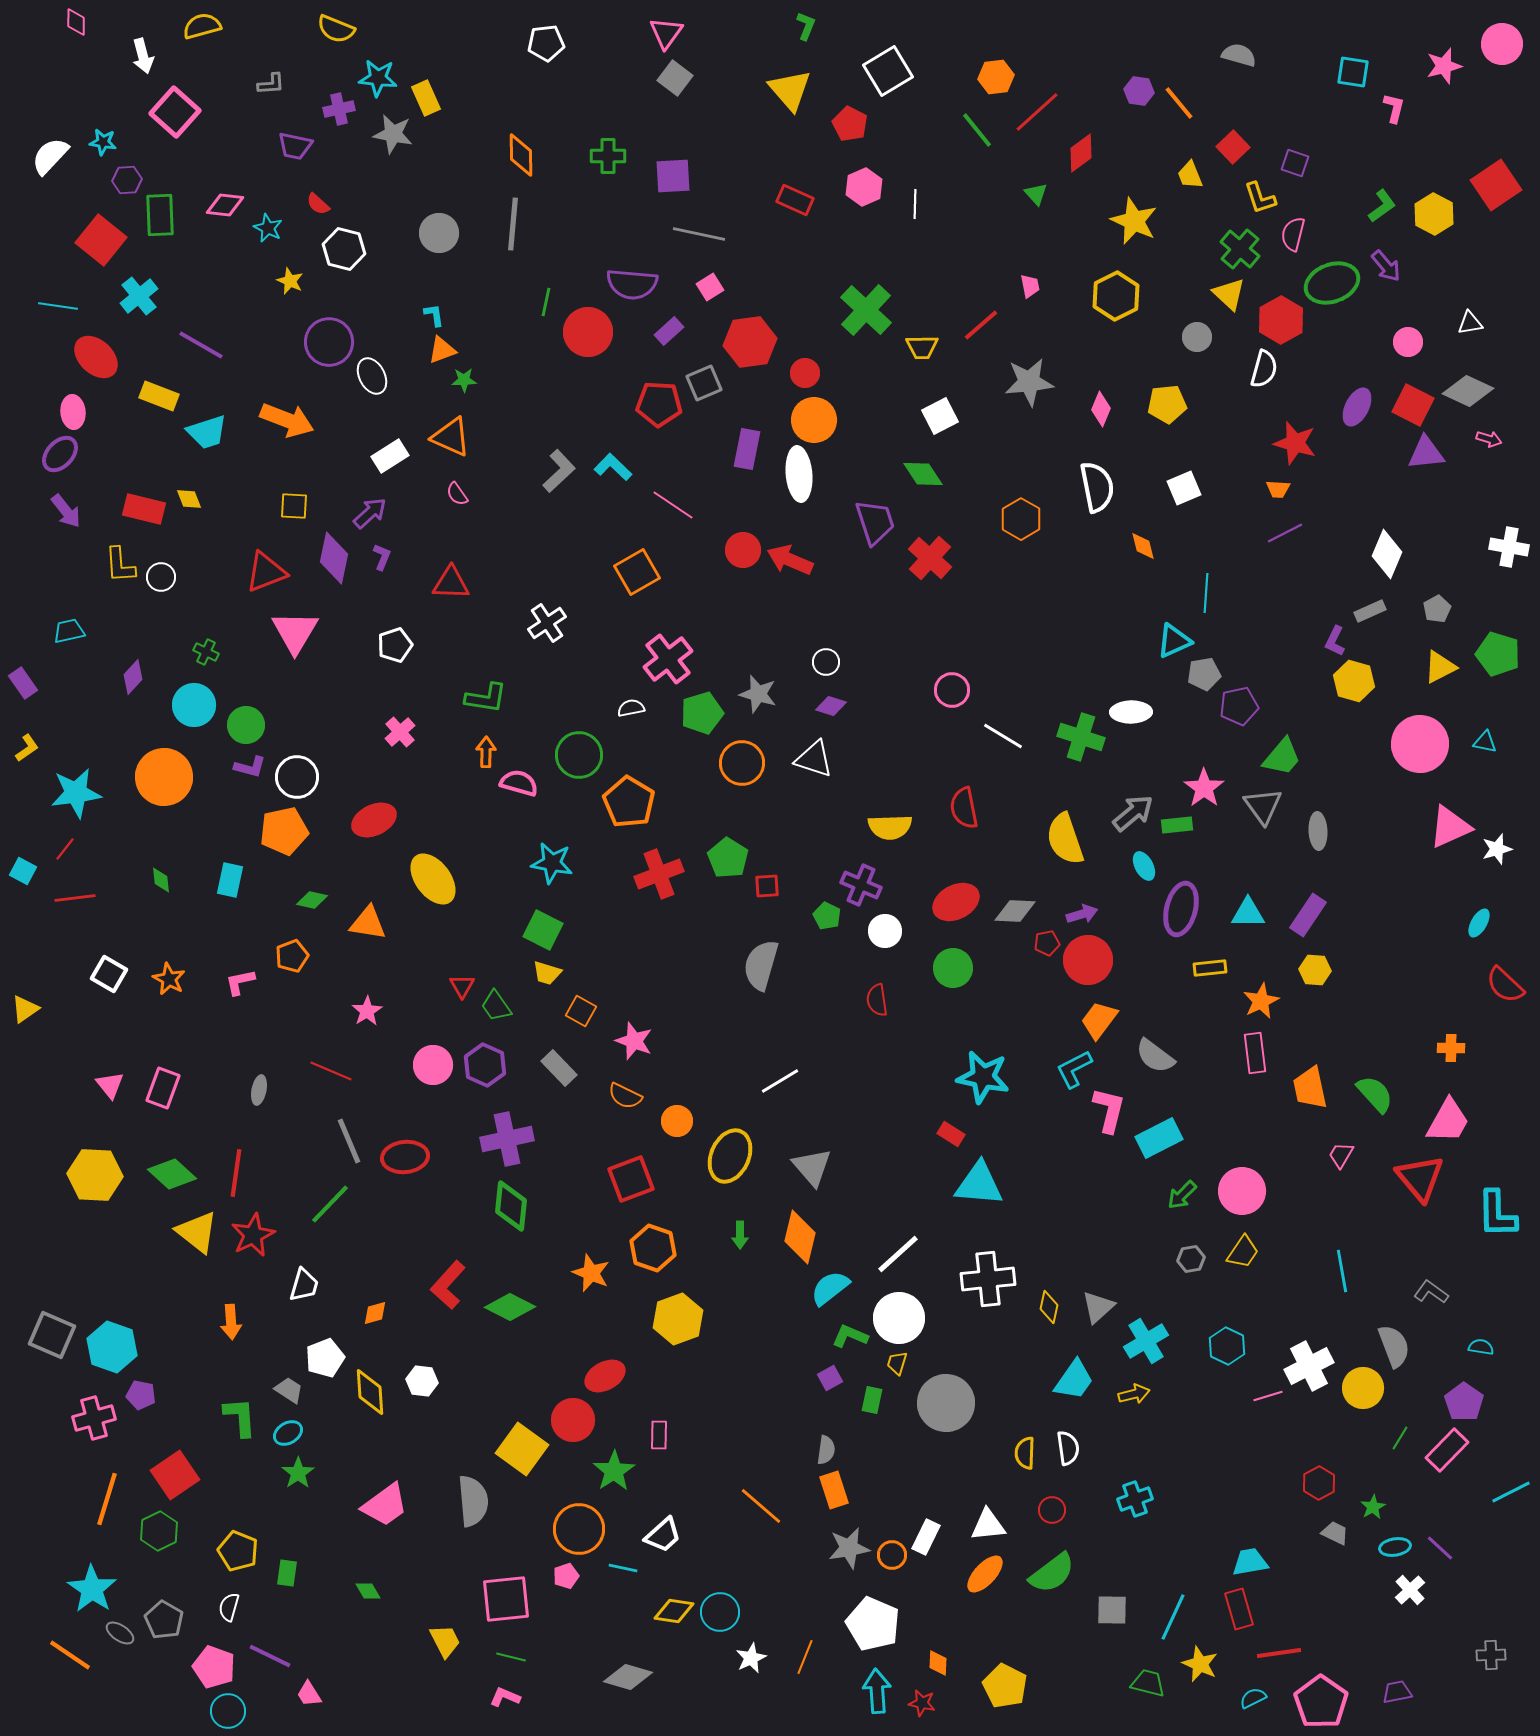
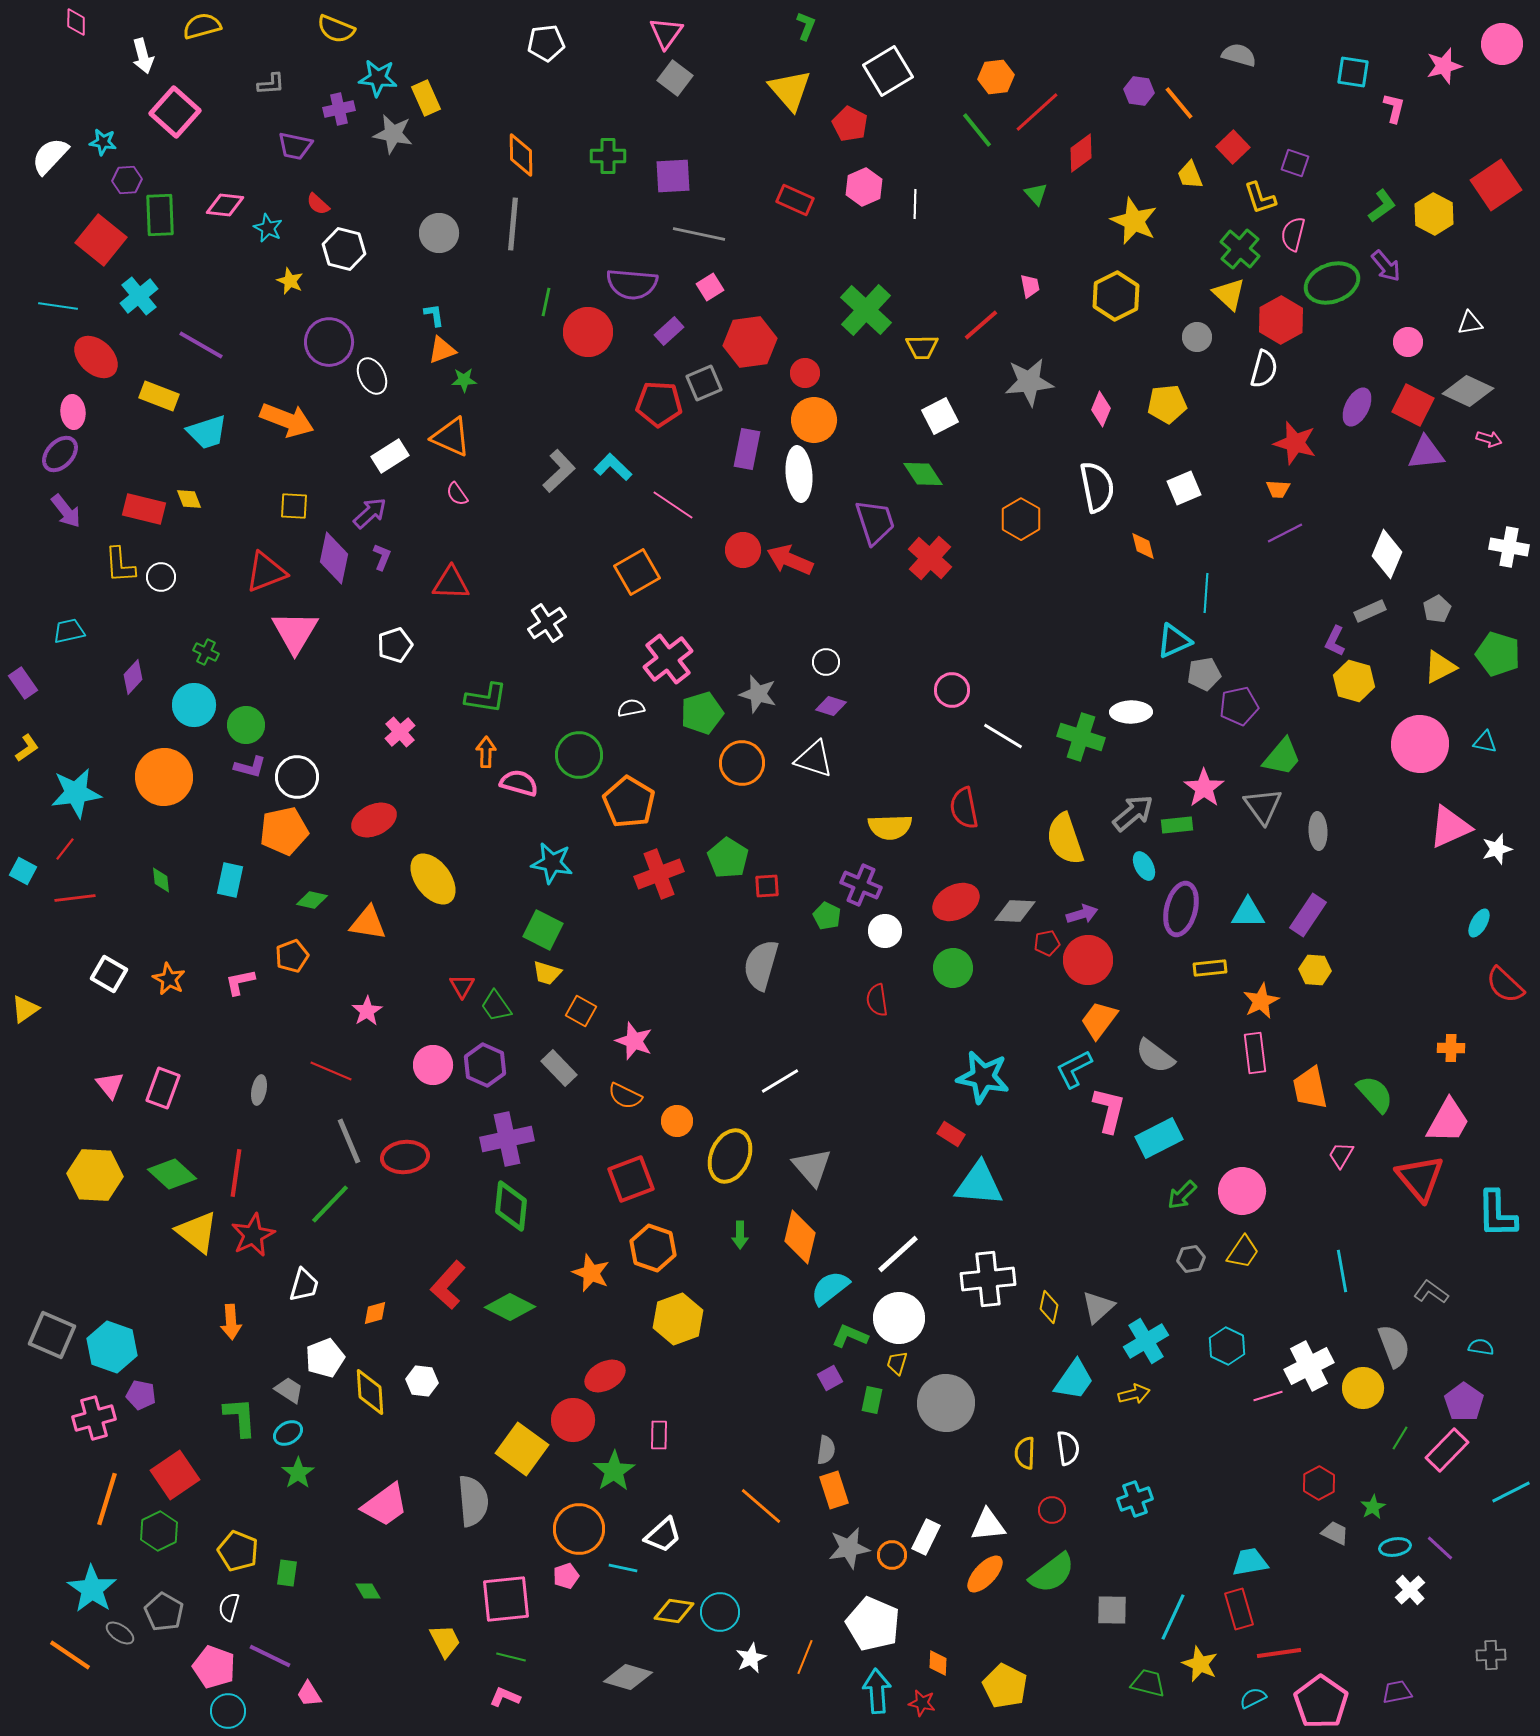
gray pentagon at (164, 1620): moved 8 px up
